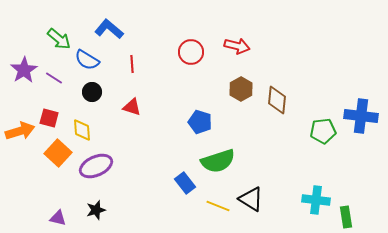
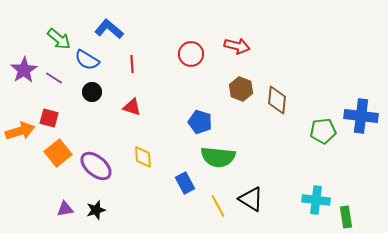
red circle: moved 2 px down
brown hexagon: rotated 10 degrees counterclockwise
yellow diamond: moved 61 px right, 27 px down
orange square: rotated 8 degrees clockwise
green semicircle: moved 4 px up; rotated 24 degrees clockwise
purple ellipse: rotated 64 degrees clockwise
blue rectangle: rotated 10 degrees clockwise
yellow line: rotated 40 degrees clockwise
purple triangle: moved 7 px right, 9 px up; rotated 24 degrees counterclockwise
